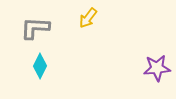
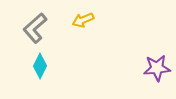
yellow arrow: moved 5 px left, 2 px down; rotated 30 degrees clockwise
gray L-shape: rotated 44 degrees counterclockwise
